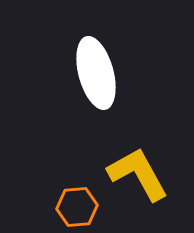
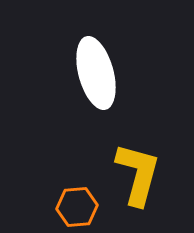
yellow L-shape: rotated 44 degrees clockwise
